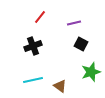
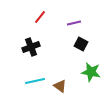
black cross: moved 2 px left, 1 px down
green star: rotated 30 degrees clockwise
cyan line: moved 2 px right, 1 px down
